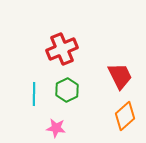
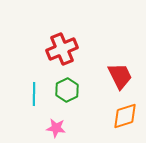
orange diamond: rotated 24 degrees clockwise
